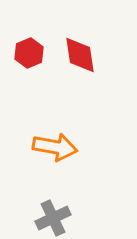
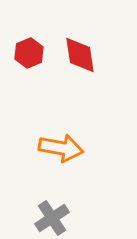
orange arrow: moved 6 px right, 1 px down
gray cross: moved 1 px left; rotated 8 degrees counterclockwise
